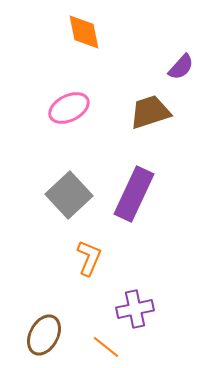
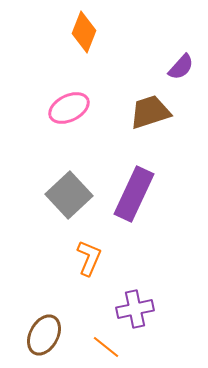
orange diamond: rotated 33 degrees clockwise
